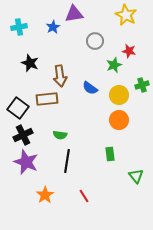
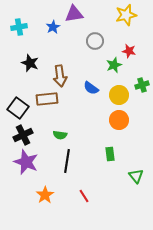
yellow star: rotated 30 degrees clockwise
blue semicircle: moved 1 px right
